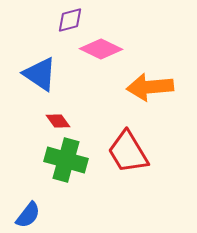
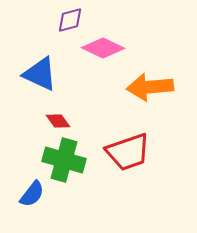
pink diamond: moved 2 px right, 1 px up
blue triangle: rotated 9 degrees counterclockwise
red trapezoid: rotated 78 degrees counterclockwise
green cross: moved 2 px left
blue semicircle: moved 4 px right, 21 px up
